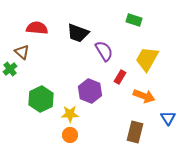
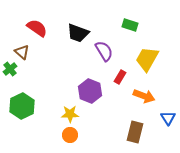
green rectangle: moved 4 px left, 5 px down
red semicircle: rotated 30 degrees clockwise
green hexagon: moved 19 px left, 7 px down
